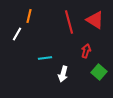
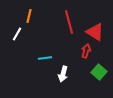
red triangle: moved 12 px down
